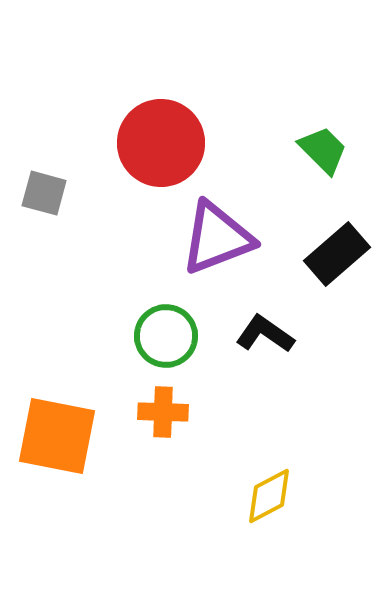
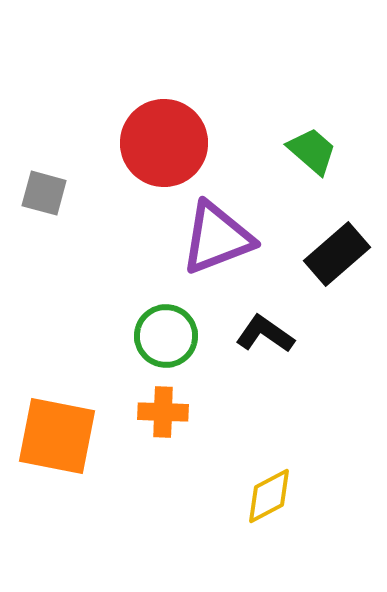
red circle: moved 3 px right
green trapezoid: moved 11 px left, 1 px down; rotated 4 degrees counterclockwise
